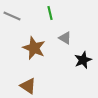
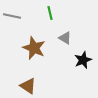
gray line: rotated 12 degrees counterclockwise
